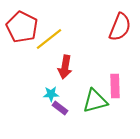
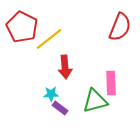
red arrow: rotated 15 degrees counterclockwise
pink rectangle: moved 4 px left, 3 px up
